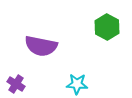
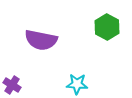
purple semicircle: moved 6 px up
purple cross: moved 4 px left, 1 px down
